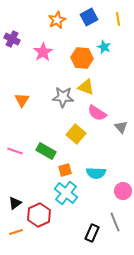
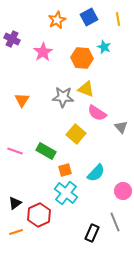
yellow triangle: moved 2 px down
cyan semicircle: rotated 48 degrees counterclockwise
